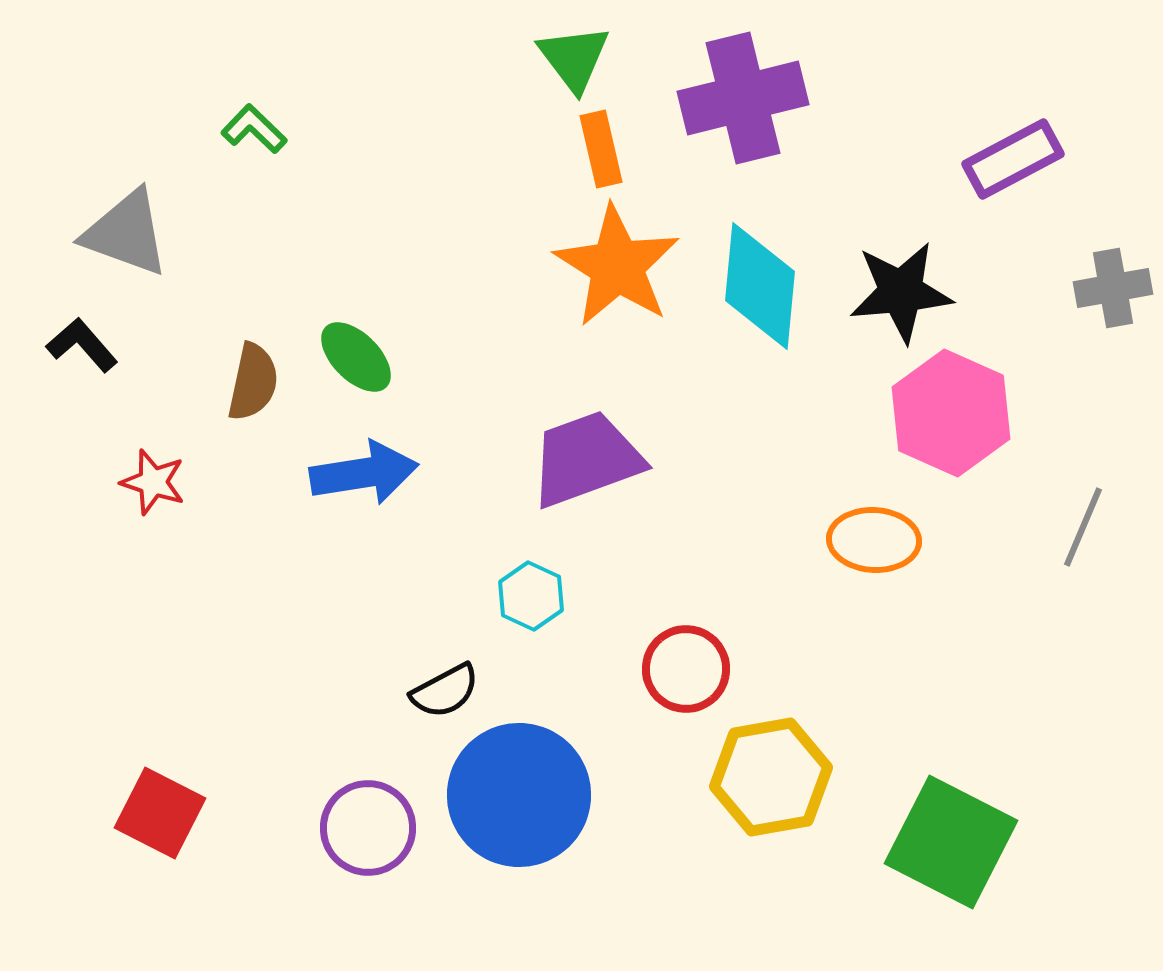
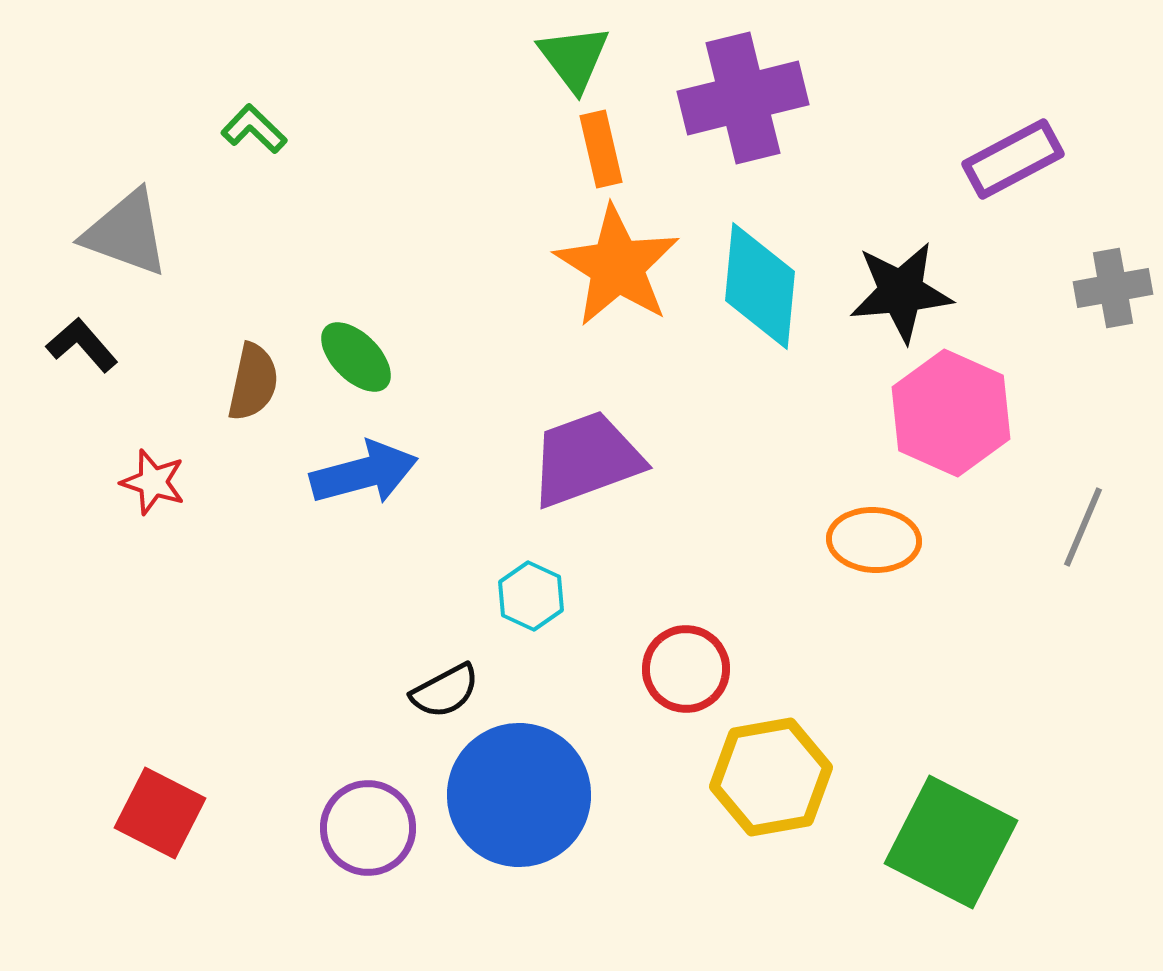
blue arrow: rotated 6 degrees counterclockwise
